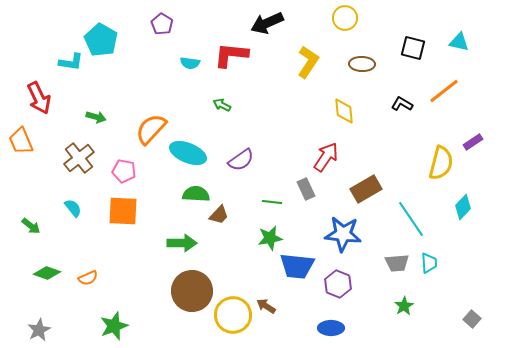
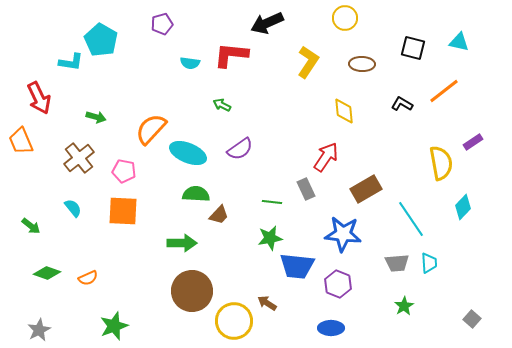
purple pentagon at (162, 24): rotated 25 degrees clockwise
purple semicircle at (241, 160): moved 1 px left, 11 px up
yellow semicircle at (441, 163): rotated 24 degrees counterclockwise
brown arrow at (266, 306): moved 1 px right, 3 px up
yellow circle at (233, 315): moved 1 px right, 6 px down
